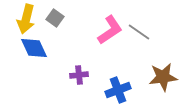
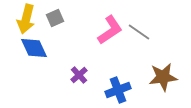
gray square: rotated 30 degrees clockwise
purple cross: rotated 36 degrees counterclockwise
